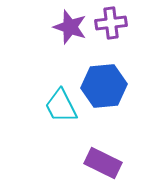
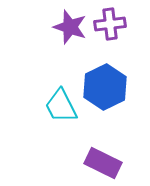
purple cross: moved 1 px left, 1 px down
blue hexagon: moved 1 px right, 1 px down; rotated 21 degrees counterclockwise
